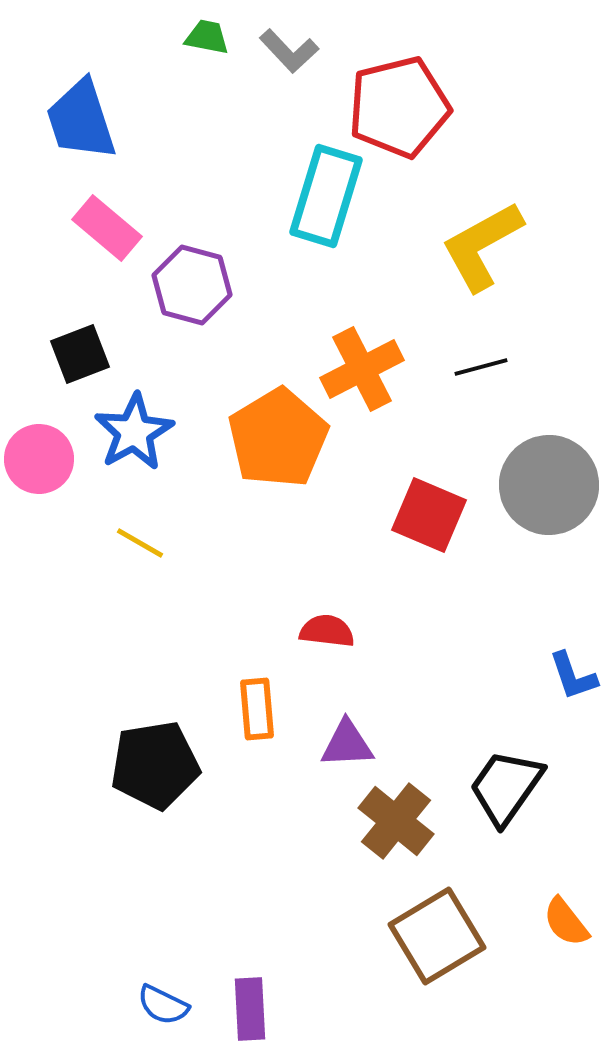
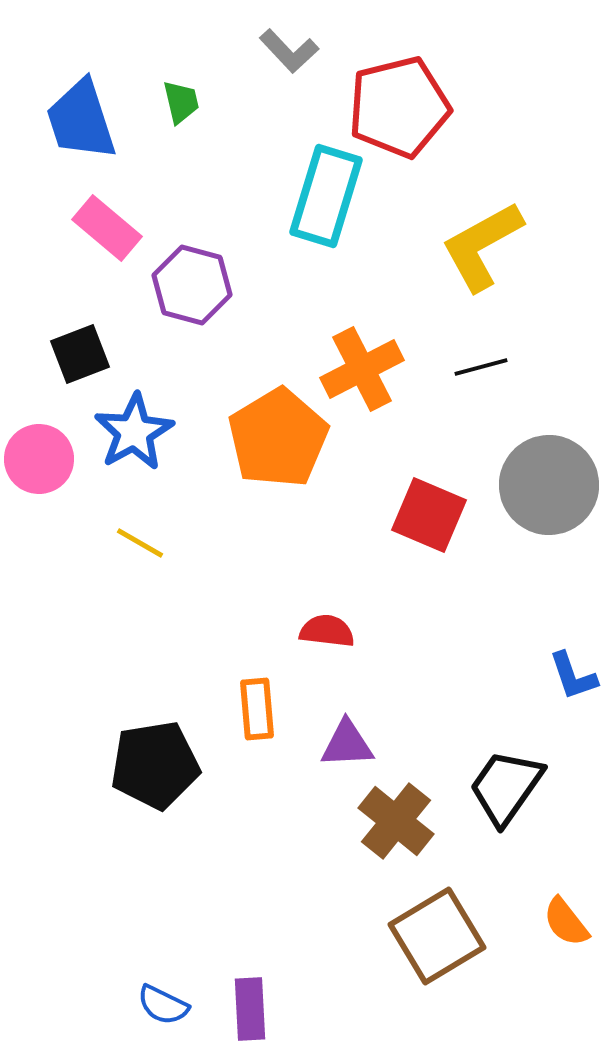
green trapezoid: moved 26 px left, 65 px down; rotated 66 degrees clockwise
